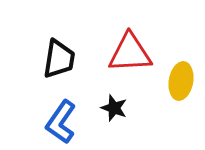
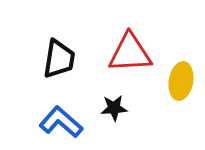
black star: rotated 24 degrees counterclockwise
blue L-shape: rotated 96 degrees clockwise
